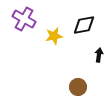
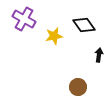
black diamond: rotated 65 degrees clockwise
